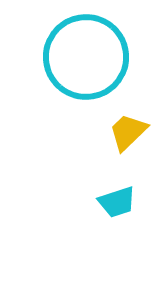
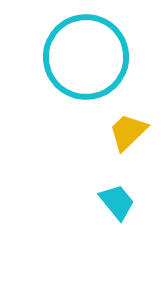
cyan trapezoid: rotated 111 degrees counterclockwise
